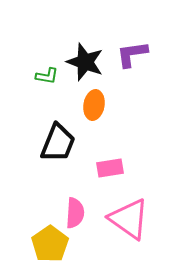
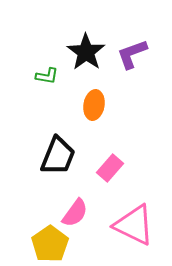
purple L-shape: rotated 12 degrees counterclockwise
black star: moved 1 px right, 10 px up; rotated 15 degrees clockwise
black trapezoid: moved 13 px down
pink rectangle: rotated 40 degrees counterclockwise
pink semicircle: rotated 32 degrees clockwise
pink triangle: moved 5 px right, 6 px down; rotated 9 degrees counterclockwise
